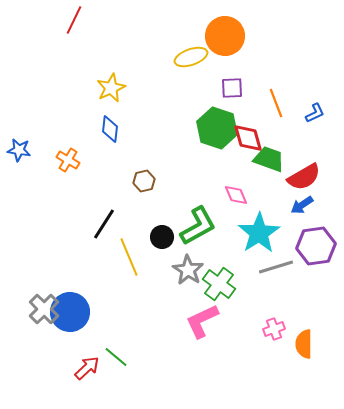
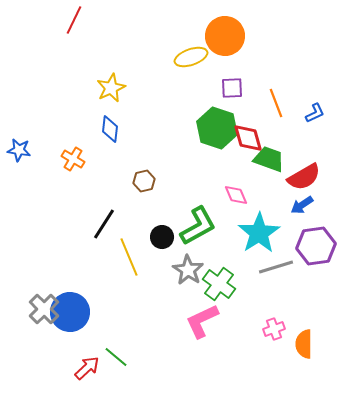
orange cross: moved 5 px right, 1 px up
